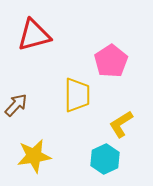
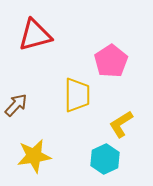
red triangle: moved 1 px right
